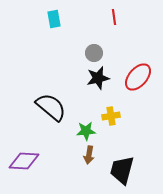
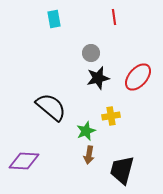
gray circle: moved 3 px left
green star: rotated 18 degrees counterclockwise
